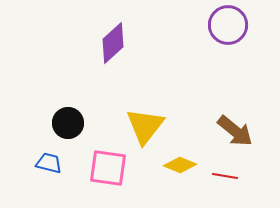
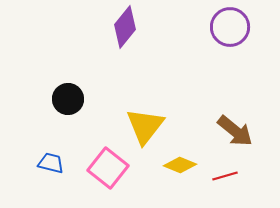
purple circle: moved 2 px right, 2 px down
purple diamond: moved 12 px right, 16 px up; rotated 9 degrees counterclockwise
black circle: moved 24 px up
blue trapezoid: moved 2 px right
pink square: rotated 30 degrees clockwise
red line: rotated 25 degrees counterclockwise
